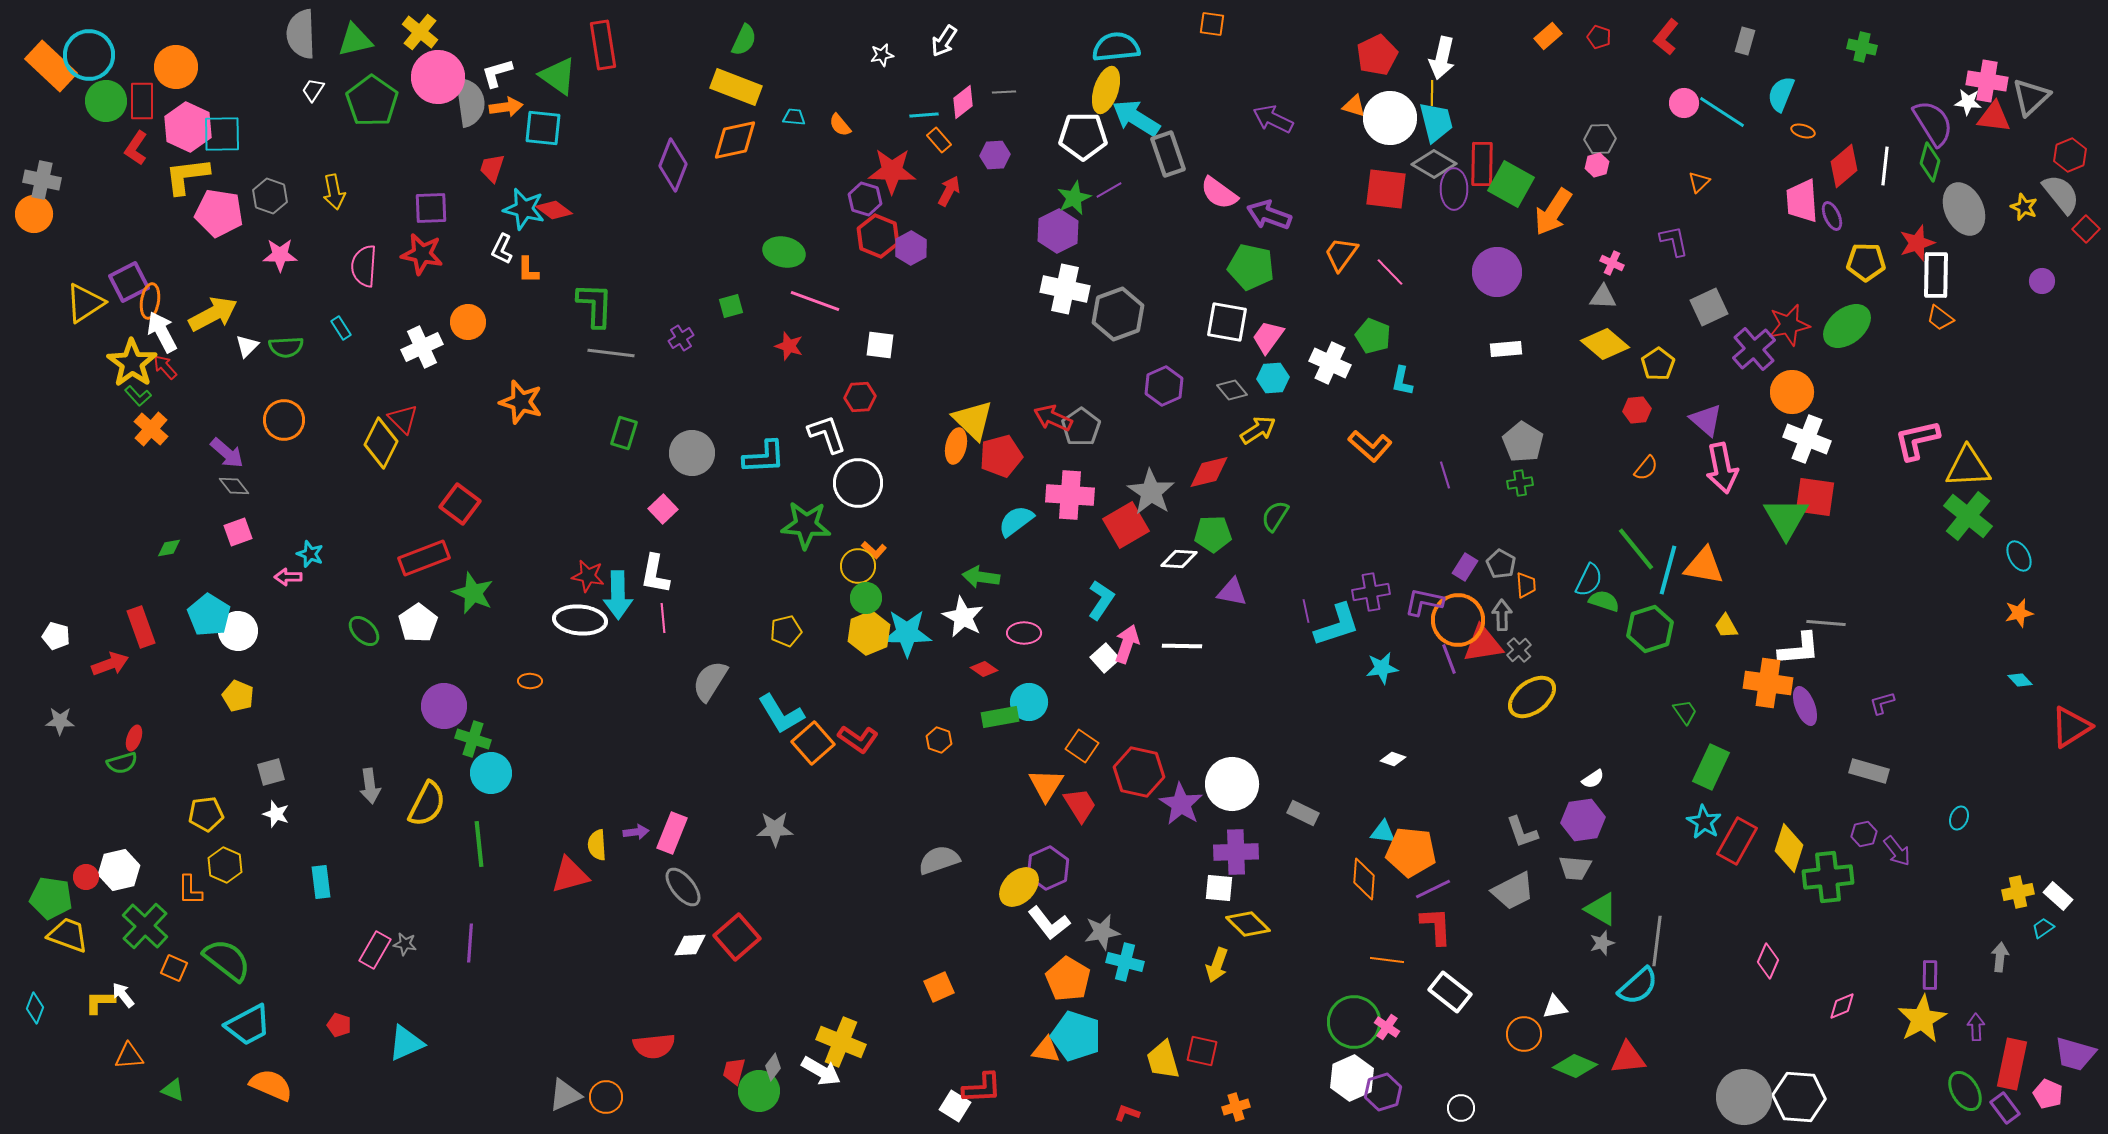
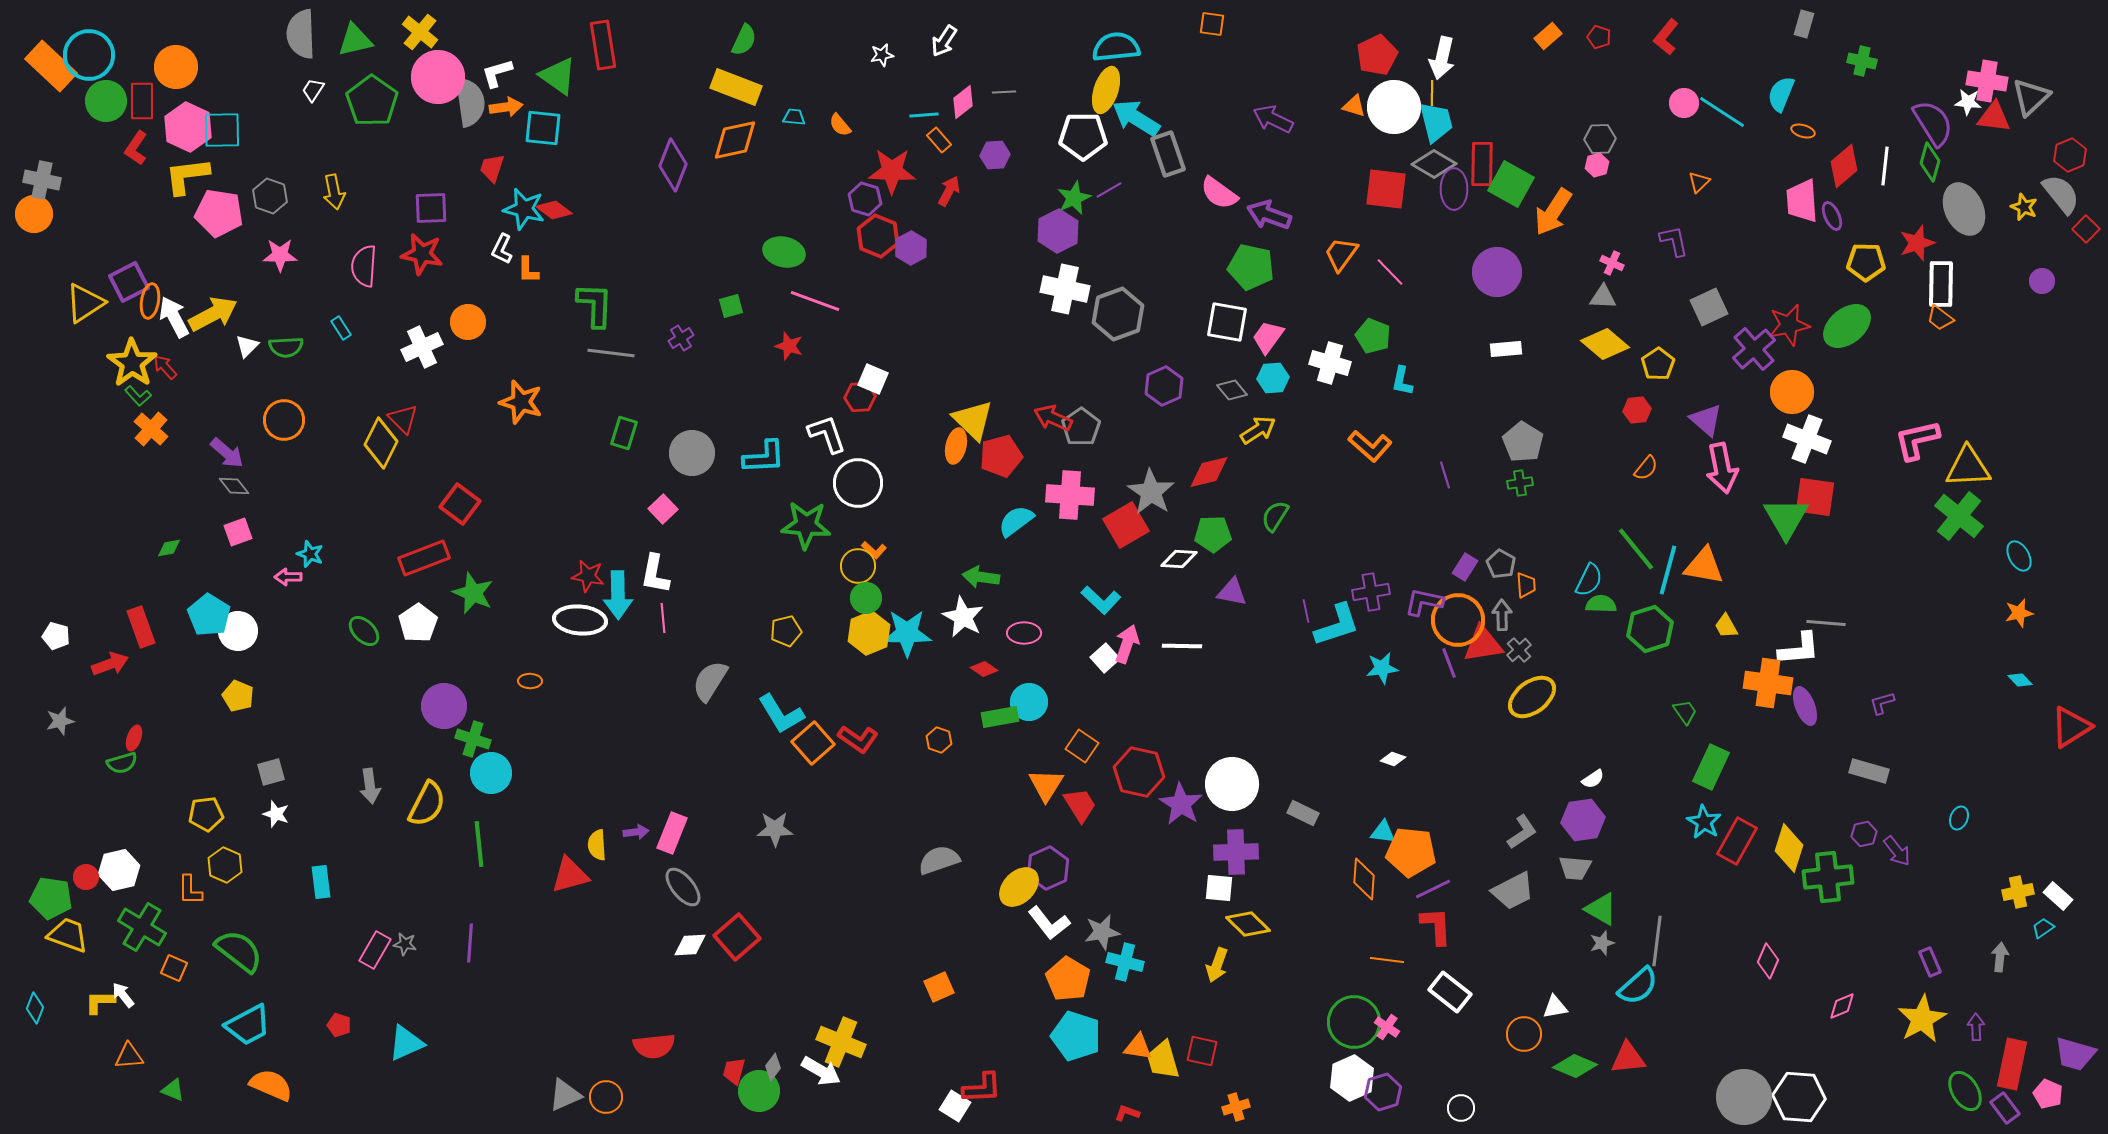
gray rectangle at (1745, 41): moved 59 px right, 17 px up
green cross at (1862, 47): moved 14 px down
white circle at (1390, 118): moved 4 px right, 11 px up
cyan square at (222, 134): moved 4 px up
white rectangle at (1936, 275): moved 5 px right, 9 px down
white arrow at (162, 332): moved 12 px right, 15 px up
white square at (880, 345): moved 7 px left, 34 px down; rotated 16 degrees clockwise
white cross at (1330, 363): rotated 9 degrees counterclockwise
green cross at (1968, 516): moved 9 px left
cyan L-shape at (1101, 600): rotated 99 degrees clockwise
green semicircle at (1604, 601): moved 3 px left, 3 px down; rotated 16 degrees counterclockwise
purple line at (1449, 659): moved 4 px down
gray star at (60, 721): rotated 16 degrees counterclockwise
gray L-shape at (1522, 832): rotated 105 degrees counterclockwise
green cross at (145, 926): moved 3 px left, 1 px down; rotated 12 degrees counterclockwise
green semicircle at (227, 960): moved 12 px right, 9 px up
purple rectangle at (1930, 975): moved 13 px up; rotated 24 degrees counterclockwise
orange triangle at (1046, 1050): moved 92 px right, 3 px up
